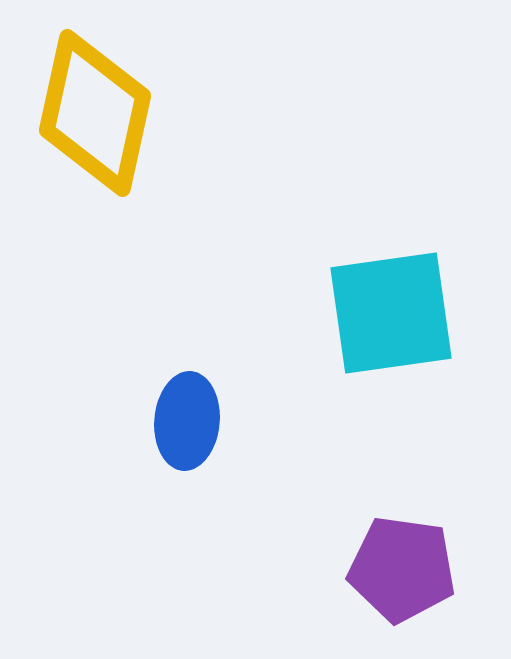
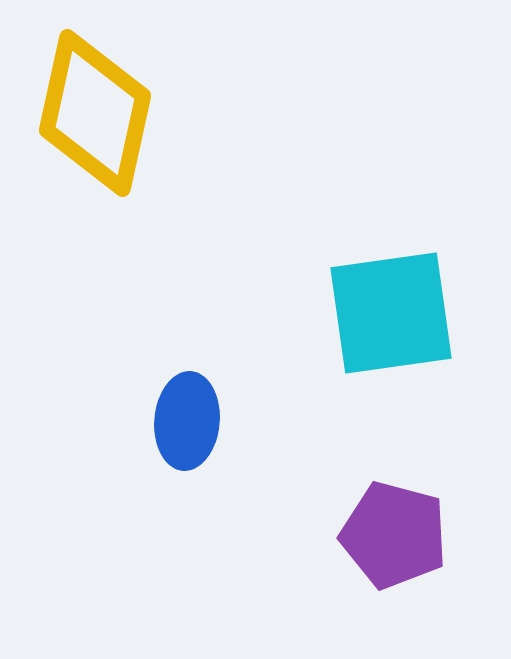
purple pentagon: moved 8 px left, 34 px up; rotated 7 degrees clockwise
